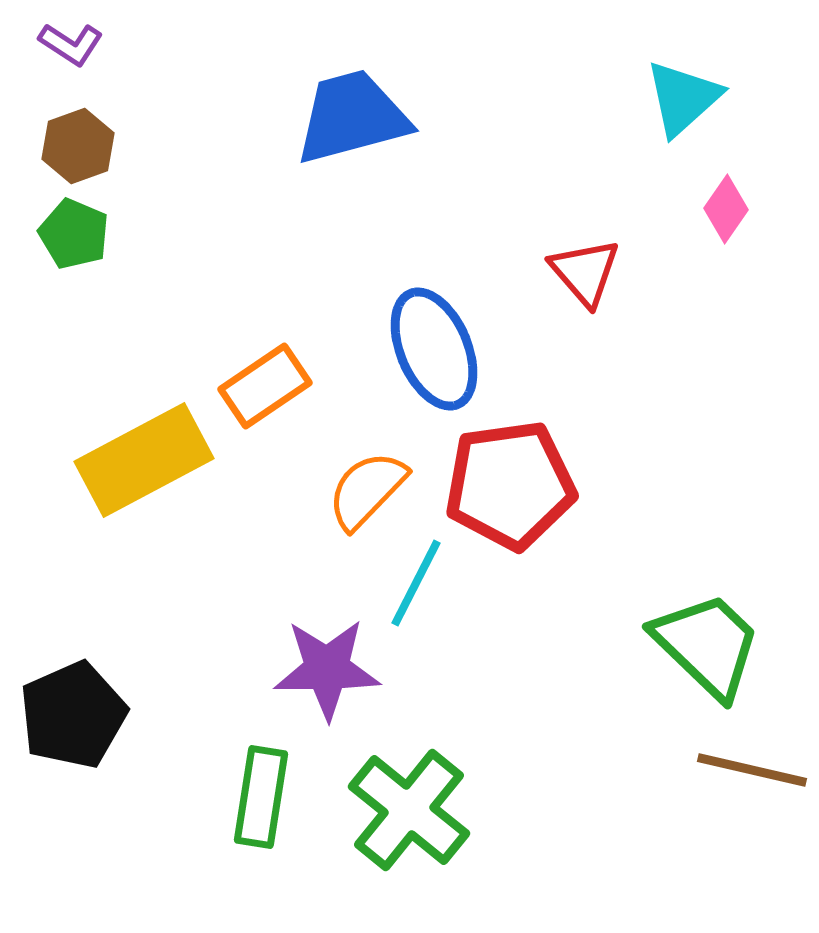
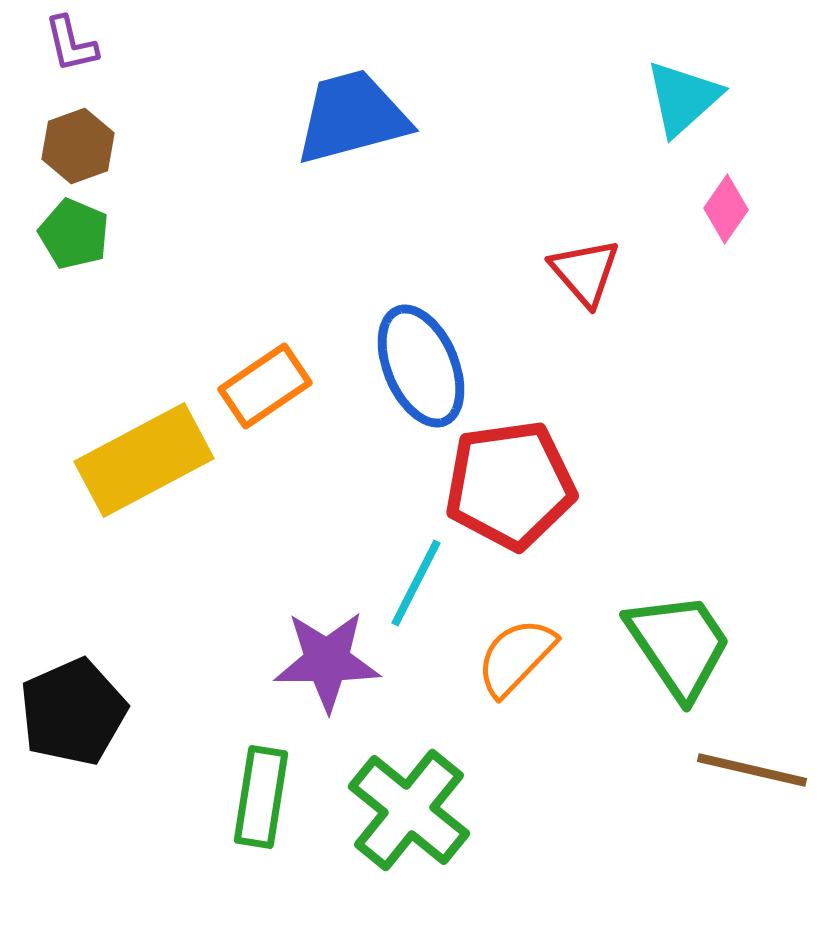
purple L-shape: rotated 44 degrees clockwise
blue ellipse: moved 13 px left, 17 px down
orange semicircle: moved 149 px right, 167 px down
green trapezoid: moved 28 px left; rotated 12 degrees clockwise
purple star: moved 8 px up
black pentagon: moved 3 px up
